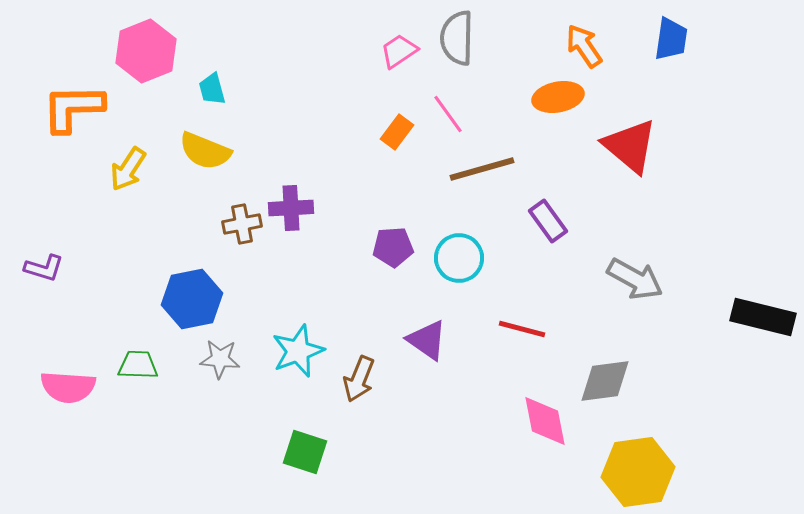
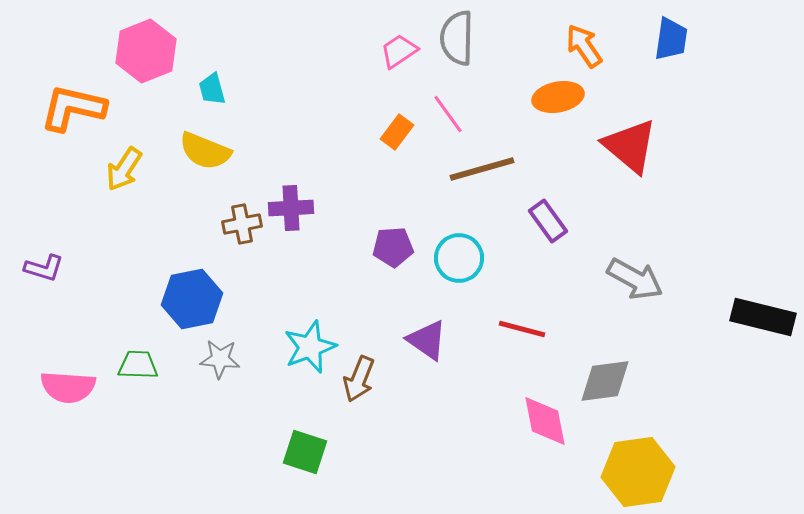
orange L-shape: rotated 14 degrees clockwise
yellow arrow: moved 4 px left
cyan star: moved 12 px right, 4 px up
